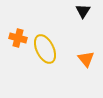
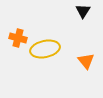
yellow ellipse: rotated 76 degrees counterclockwise
orange triangle: moved 2 px down
